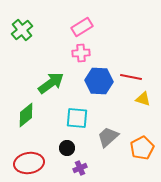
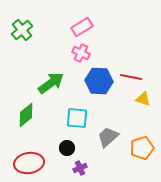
pink cross: rotated 30 degrees clockwise
orange pentagon: rotated 10 degrees clockwise
